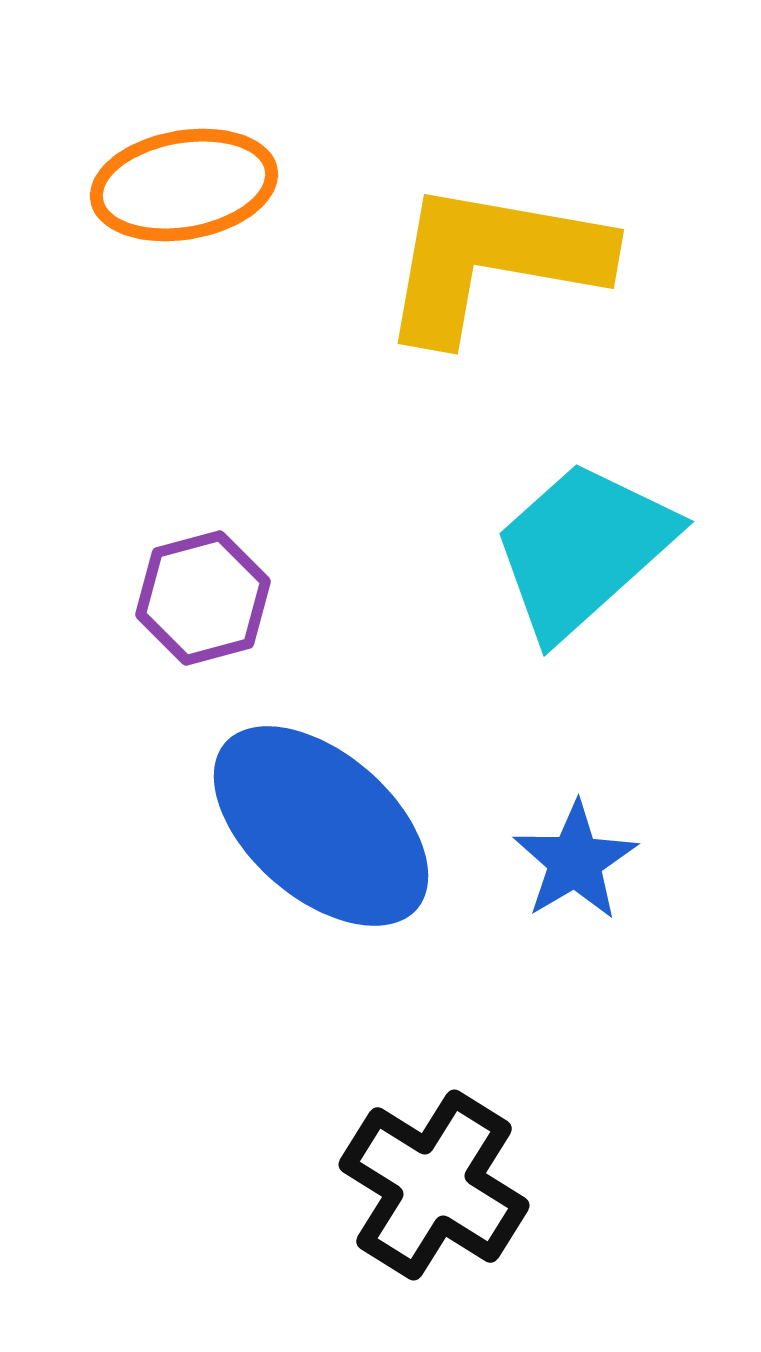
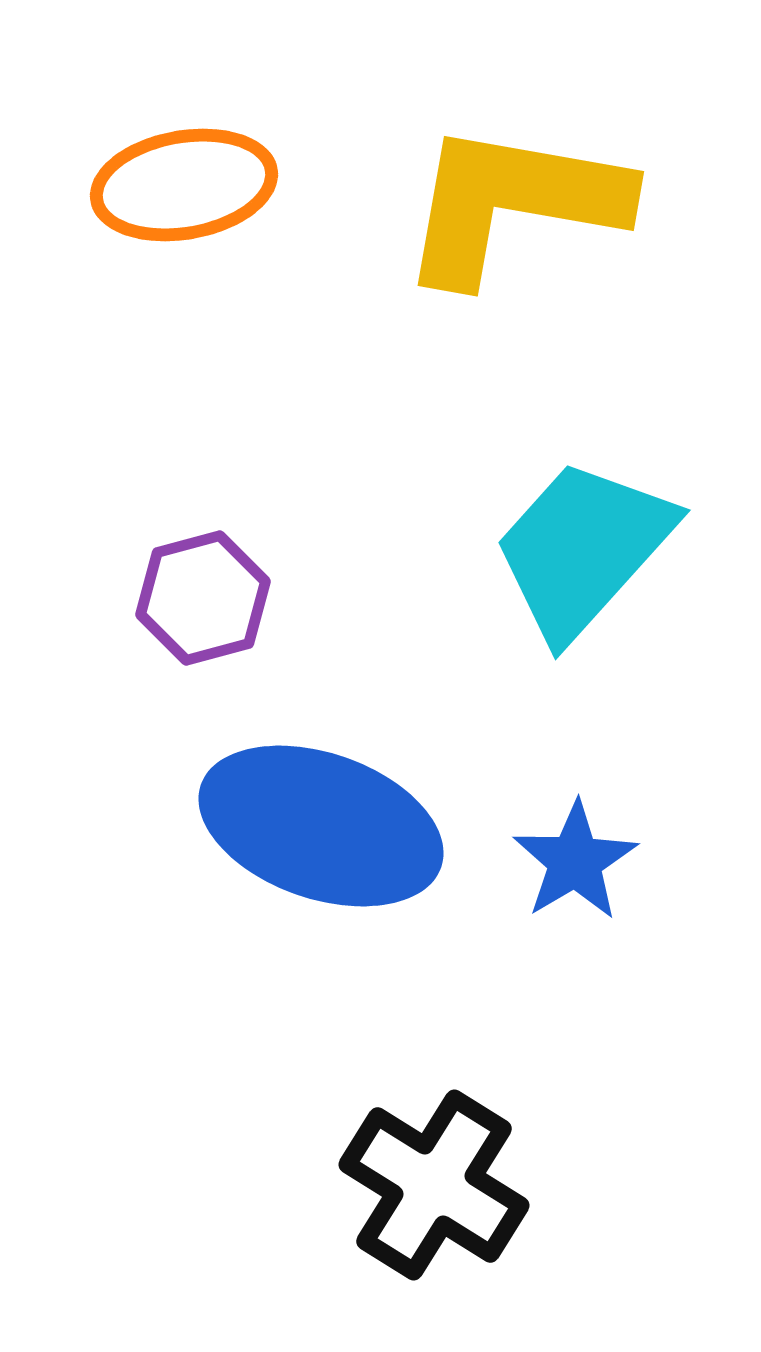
yellow L-shape: moved 20 px right, 58 px up
cyan trapezoid: rotated 6 degrees counterclockwise
blue ellipse: rotated 22 degrees counterclockwise
